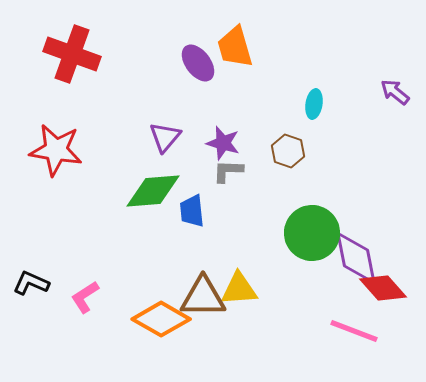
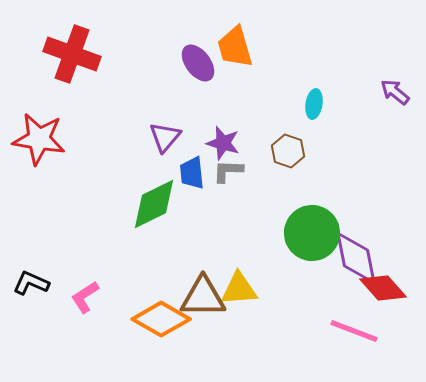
red star: moved 17 px left, 11 px up
green diamond: moved 1 px right, 13 px down; rotated 22 degrees counterclockwise
blue trapezoid: moved 38 px up
